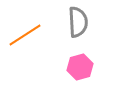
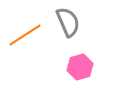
gray semicircle: moved 10 px left; rotated 20 degrees counterclockwise
